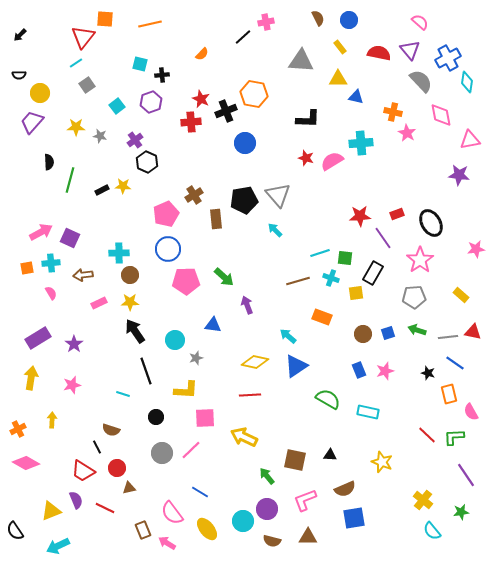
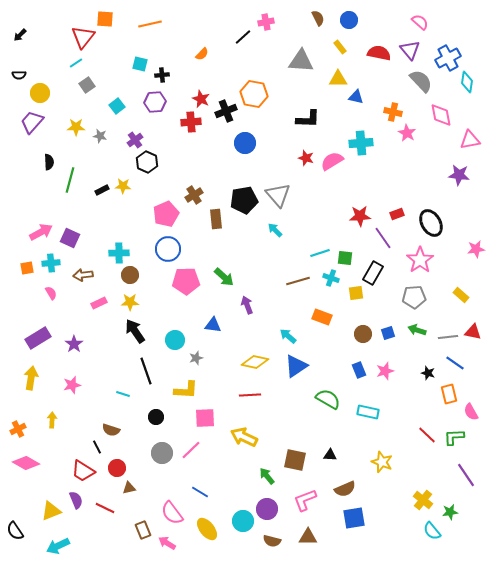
purple hexagon at (151, 102): moved 4 px right; rotated 15 degrees clockwise
green star at (461, 512): moved 11 px left
